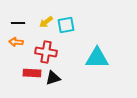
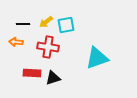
black line: moved 5 px right, 1 px down
red cross: moved 2 px right, 5 px up
cyan triangle: rotated 20 degrees counterclockwise
